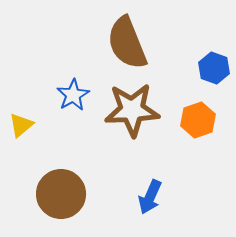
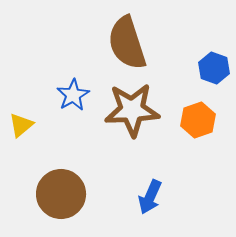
brown semicircle: rotated 4 degrees clockwise
